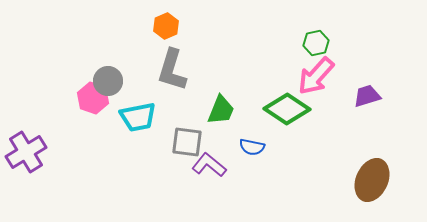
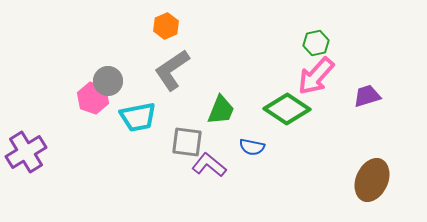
gray L-shape: rotated 39 degrees clockwise
